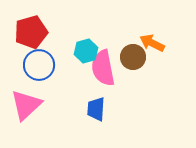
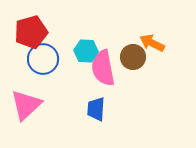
cyan hexagon: rotated 20 degrees clockwise
blue circle: moved 4 px right, 6 px up
